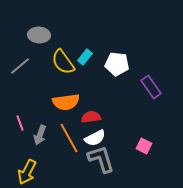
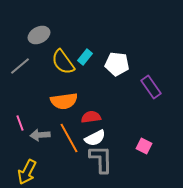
gray ellipse: rotated 30 degrees counterclockwise
orange semicircle: moved 2 px left, 1 px up
gray arrow: rotated 66 degrees clockwise
gray L-shape: rotated 16 degrees clockwise
